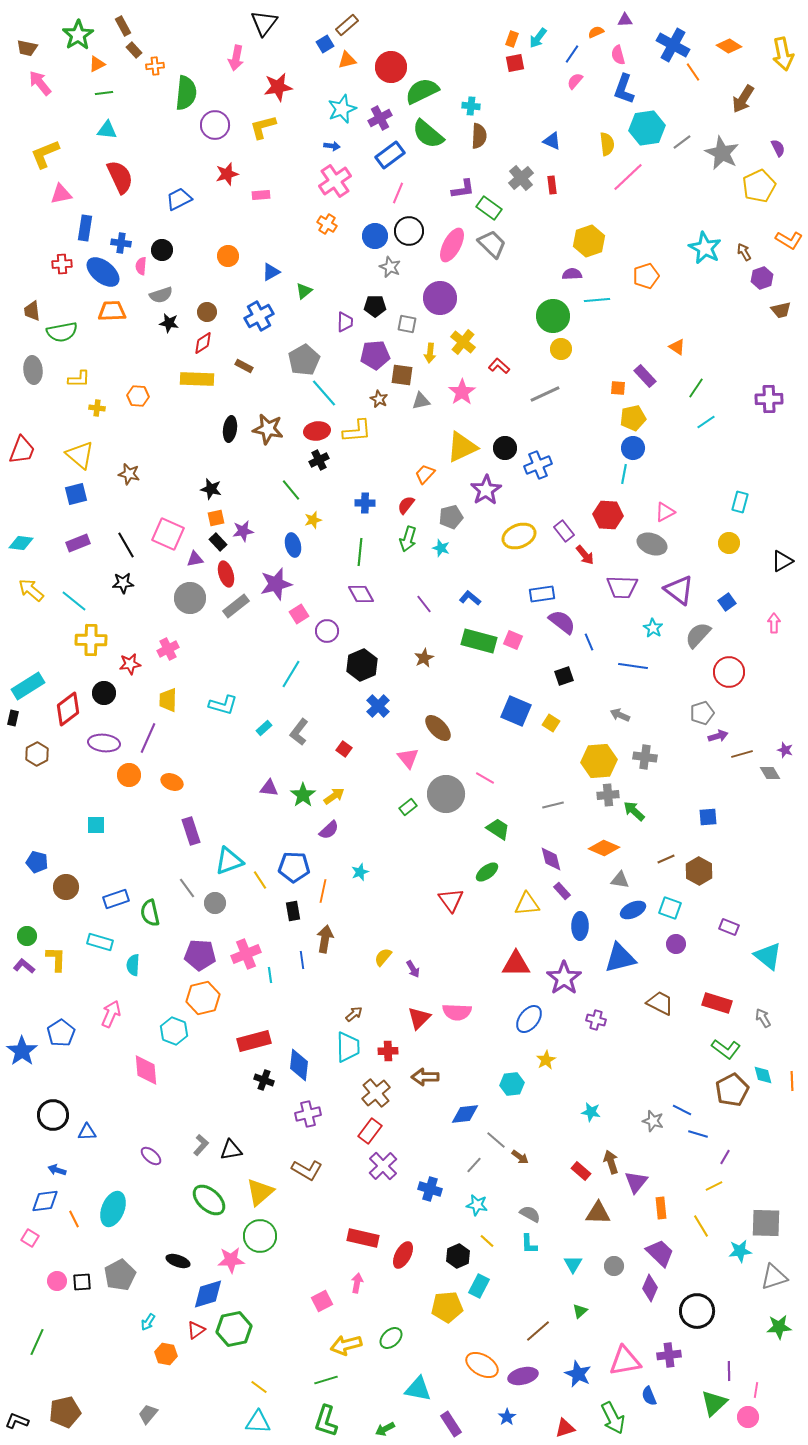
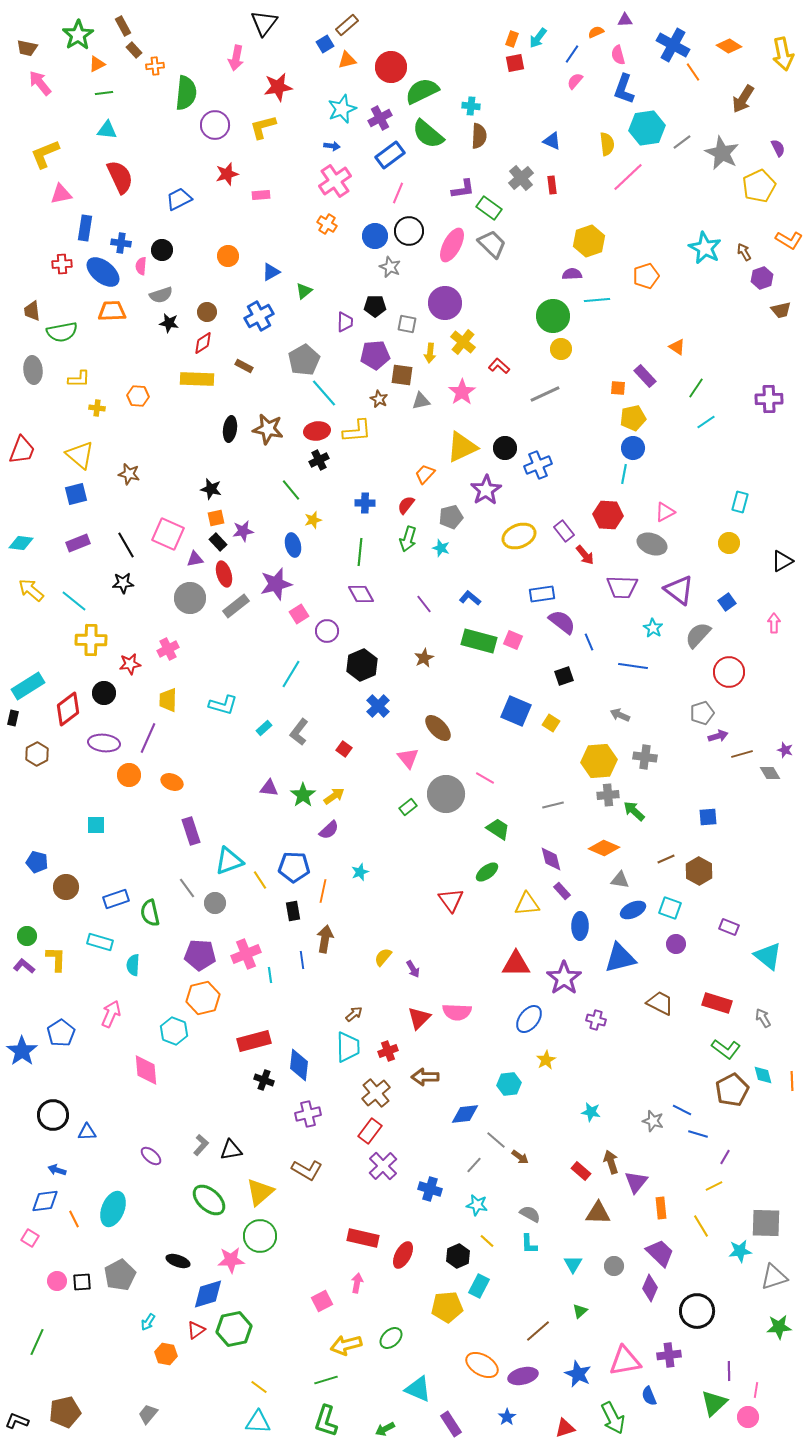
purple circle at (440, 298): moved 5 px right, 5 px down
red ellipse at (226, 574): moved 2 px left
red cross at (388, 1051): rotated 18 degrees counterclockwise
cyan hexagon at (512, 1084): moved 3 px left
cyan triangle at (418, 1389): rotated 12 degrees clockwise
